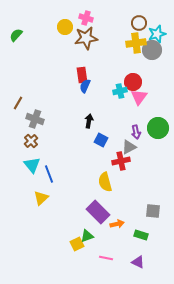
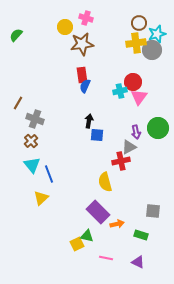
brown star: moved 4 px left, 6 px down
blue square: moved 4 px left, 5 px up; rotated 24 degrees counterclockwise
green triangle: rotated 32 degrees clockwise
